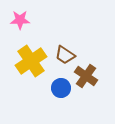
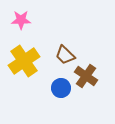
pink star: moved 1 px right
brown trapezoid: rotated 10 degrees clockwise
yellow cross: moved 7 px left
